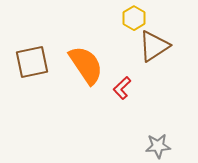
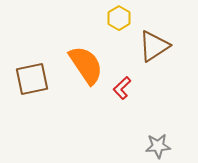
yellow hexagon: moved 15 px left
brown square: moved 17 px down
